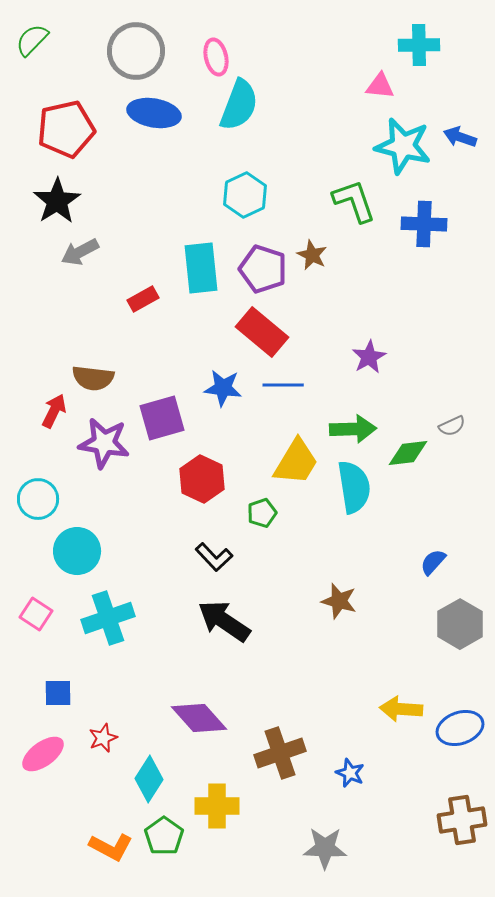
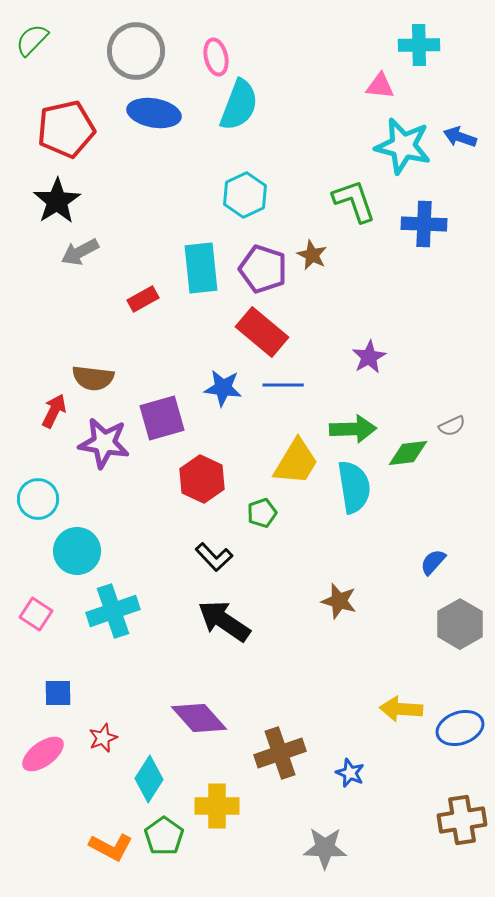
cyan cross at (108, 618): moved 5 px right, 7 px up
